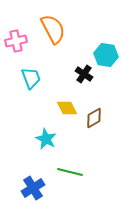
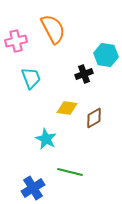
black cross: rotated 36 degrees clockwise
yellow diamond: rotated 55 degrees counterclockwise
